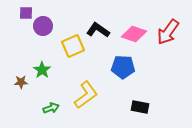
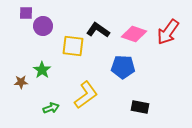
yellow square: rotated 30 degrees clockwise
